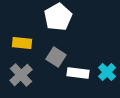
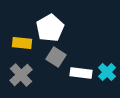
white pentagon: moved 8 px left, 11 px down
white rectangle: moved 3 px right
